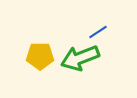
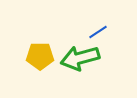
green arrow: rotated 6 degrees clockwise
